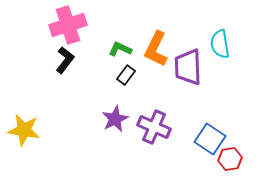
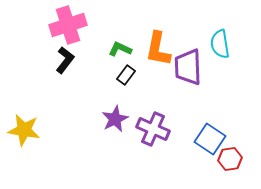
orange L-shape: moved 2 px right; rotated 15 degrees counterclockwise
purple cross: moved 1 px left, 2 px down
